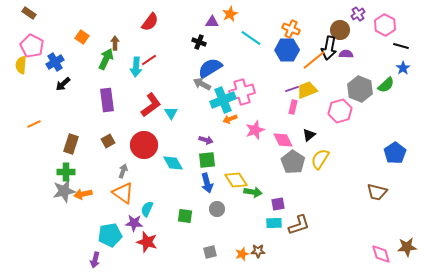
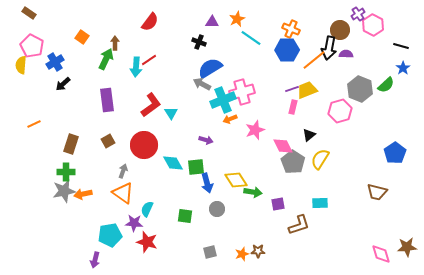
orange star at (230, 14): moved 7 px right, 5 px down
pink hexagon at (385, 25): moved 12 px left
pink diamond at (283, 140): moved 6 px down
green square at (207, 160): moved 11 px left, 7 px down
cyan rectangle at (274, 223): moved 46 px right, 20 px up
